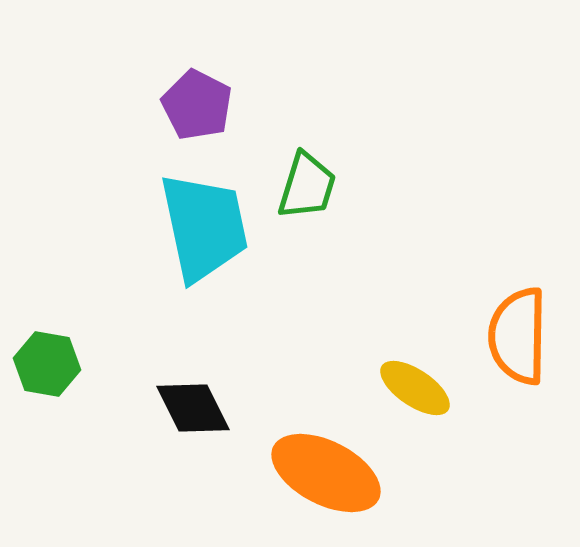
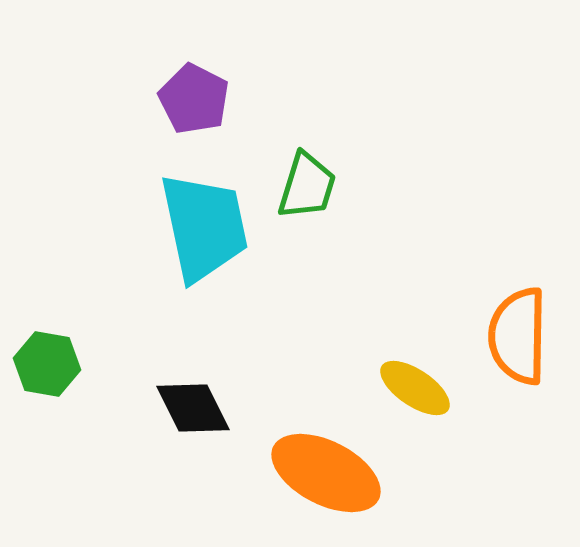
purple pentagon: moved 3 px left, 6 px up
